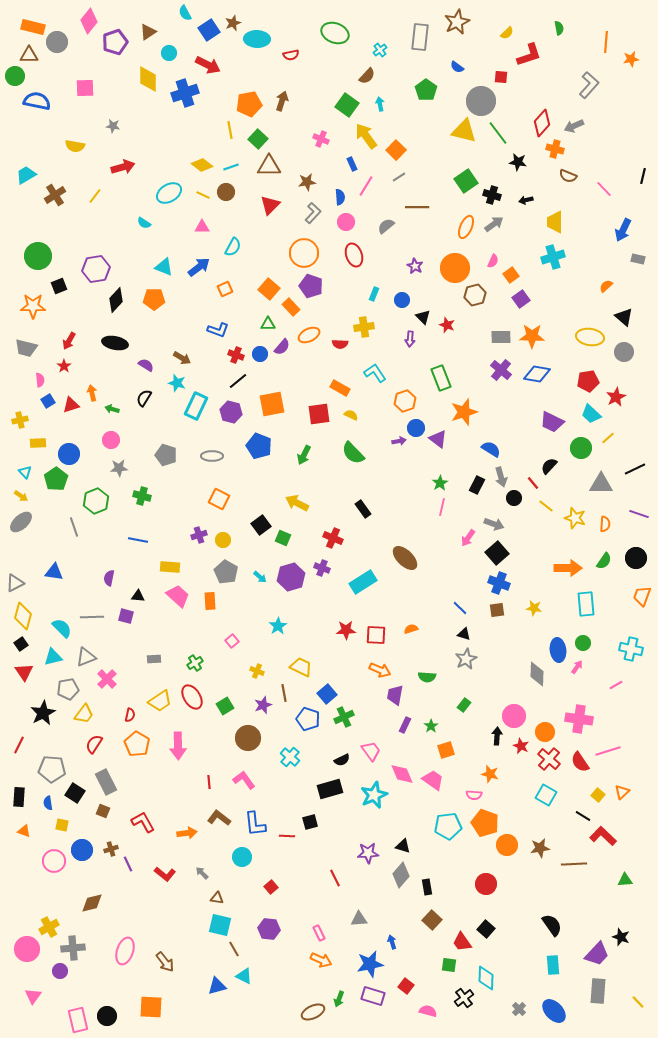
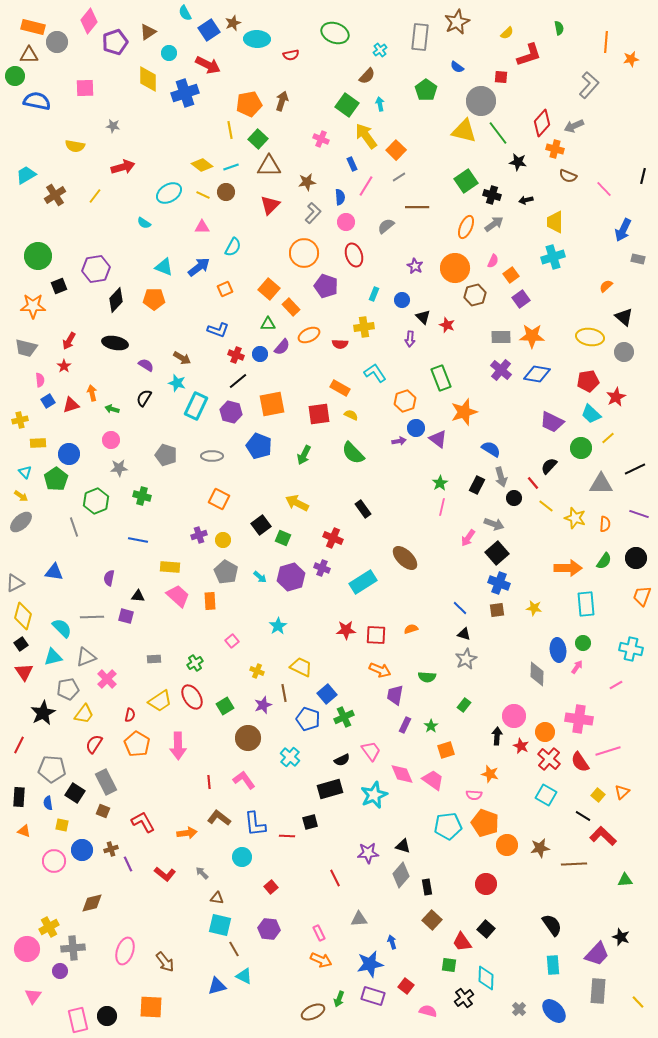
purple pentagon at (311, 286): moved 15 px right
